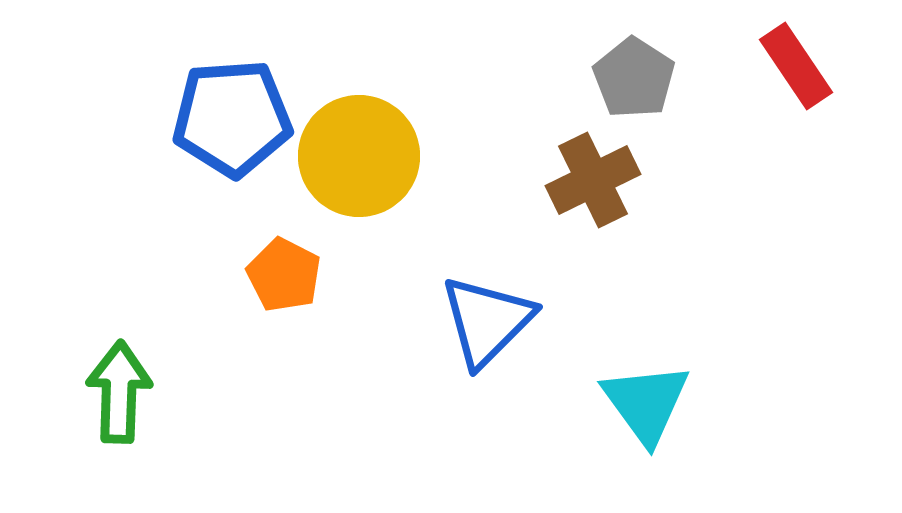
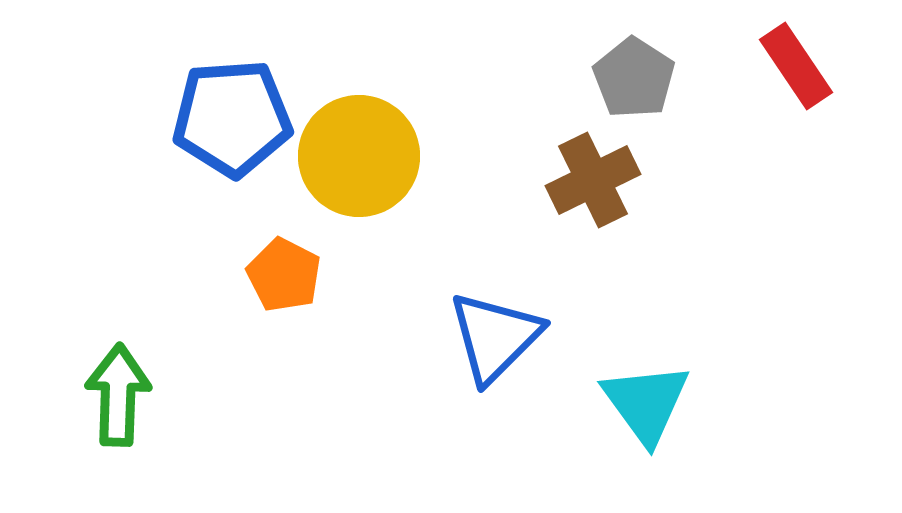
blue triangle: moved 8 px right, 16 px down
green arrow: moved 1 px left, 3 px down
